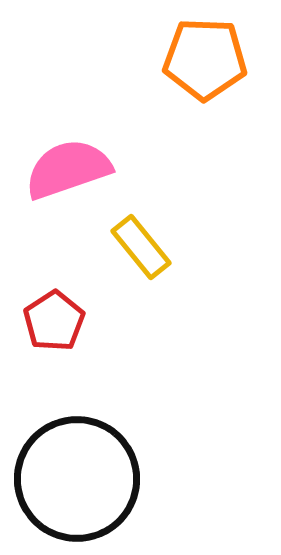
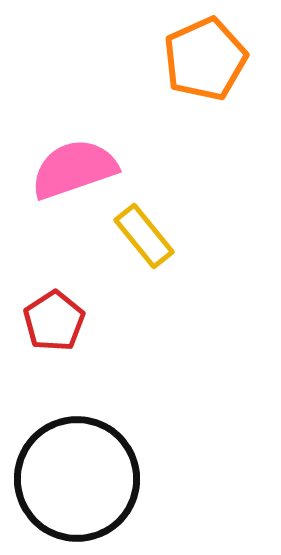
orange pentagon: rotated 26 degrees counterclockwise
pink semicircle: moved 6 px right
yellow rectangle: moved 3 px right, 11 px up
